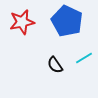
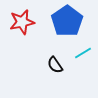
blue pentagon: rotated 12 degrees clockwise
cyan line: moved 1 px left, 5 px up
